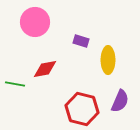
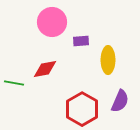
pink circle: moved 17 px right
purple rectangle: rotated 21 degrees counterclockwise
green line: moved 1 px left, 1 px up
red hexagon: rotated 16 degrees clockwise
